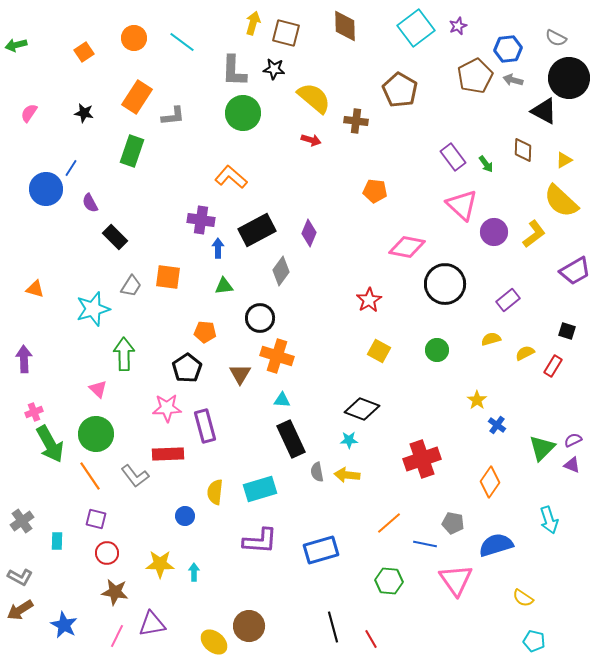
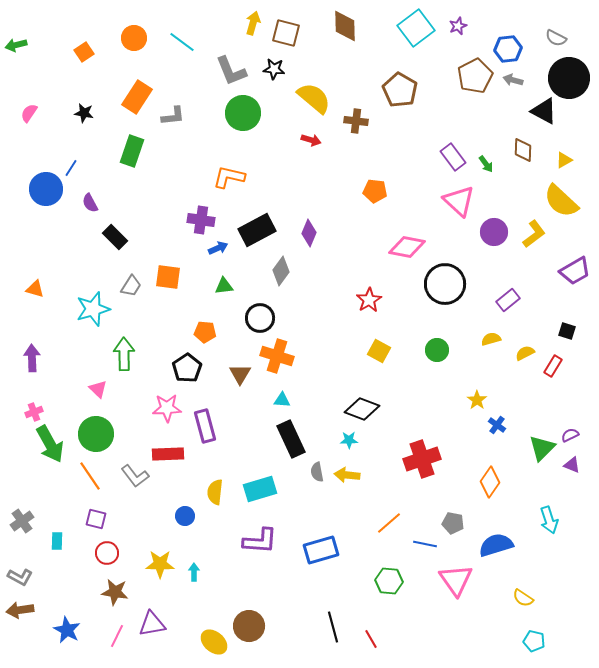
gray L-shape at (234, 71): moved 3 px left; rotated 24 degrees counterclockwise
orange L-shape at (231, 177): moved 2 px left; rotated 28 degrees counterclockwise
pink triangle at (462, 205): moved 3 px left, 4 px up
blue arrow at (218, 248): rotated 66 degrees clockwise
purple arrow at (24, 359): moved 8 px right, 1 px up
purple semicircle at (573, 440): moved 3 px left, 5 px up
brown arrow at (20, 610): rotated 24 degrees clockwise
blue star at (64, 625): moved 3 px right, 5 px down
